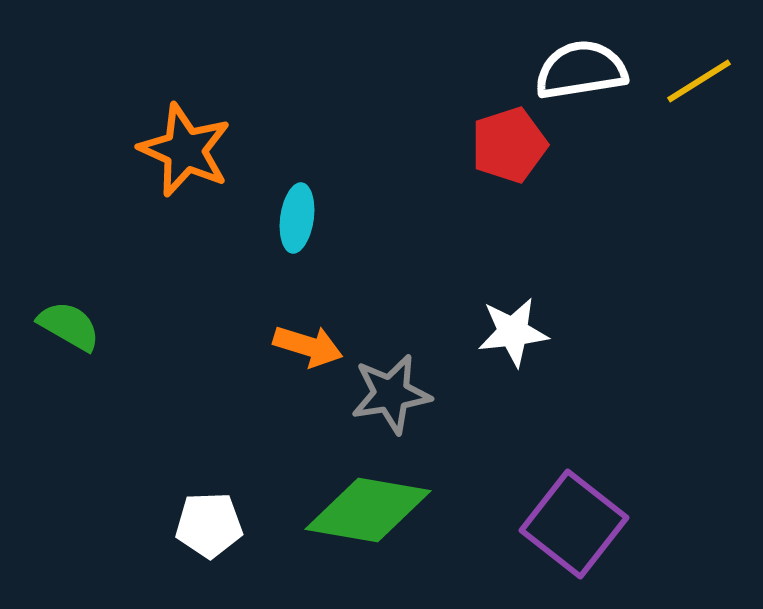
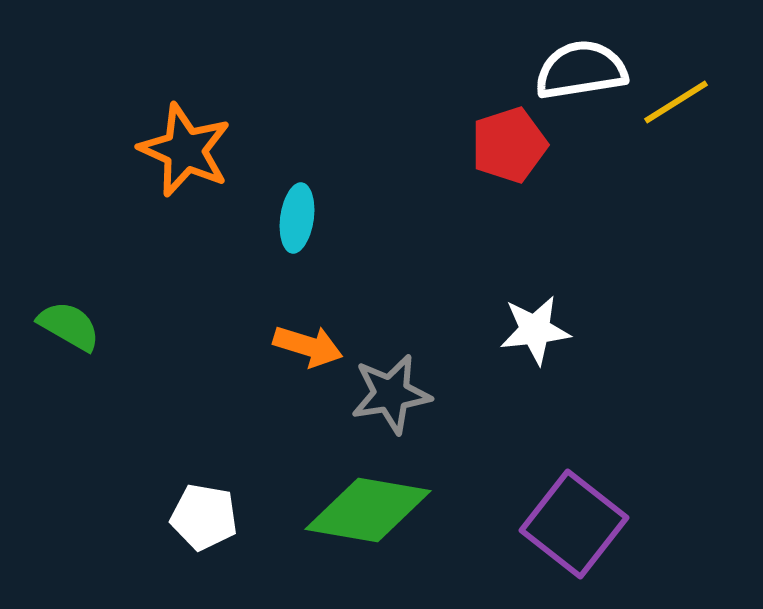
yellow line: moved 23 px left, 21 px down
white star: moved 22 px right, 2 px up
white pentagon: moved 5 px left, 8 px up; rotated 12 degrees clockwise
